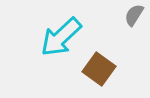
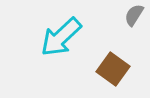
brown square: moved 14 px right
